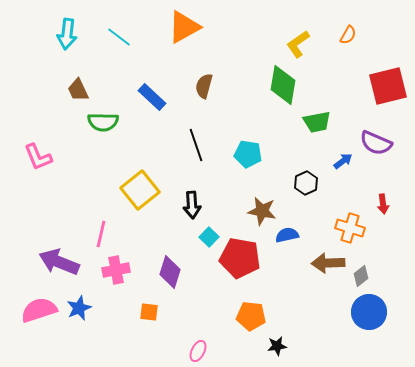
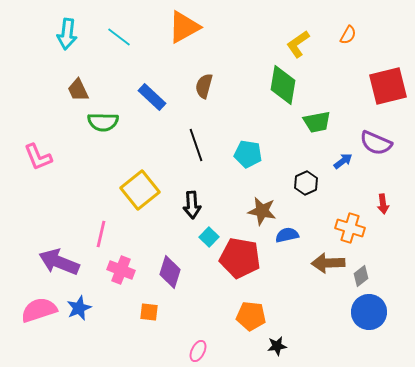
pink cross: moved 5 px right; rotated 32 degrees clockwise
